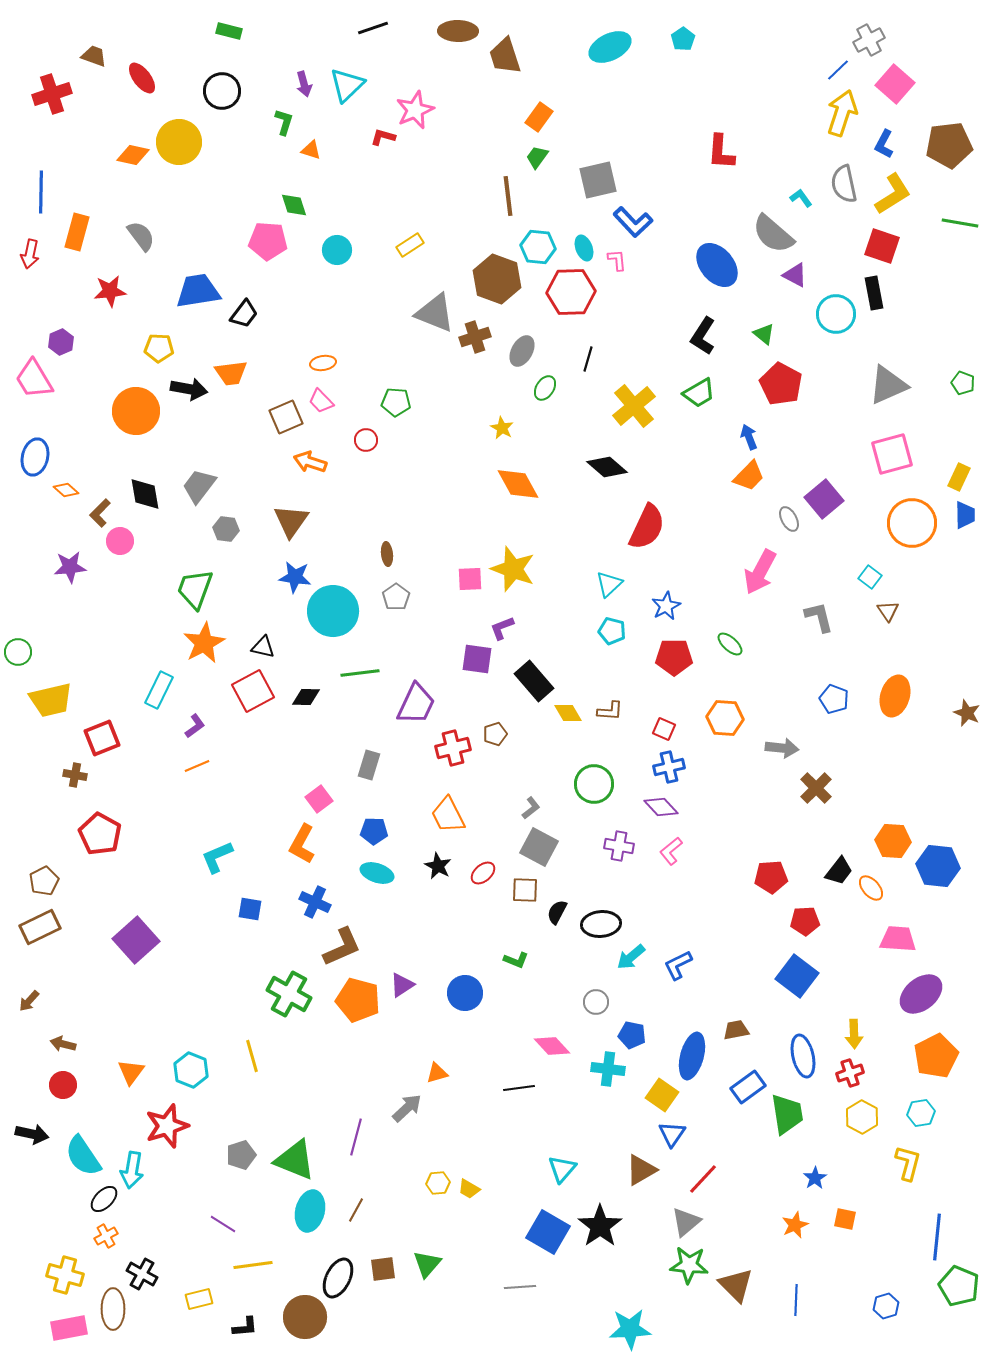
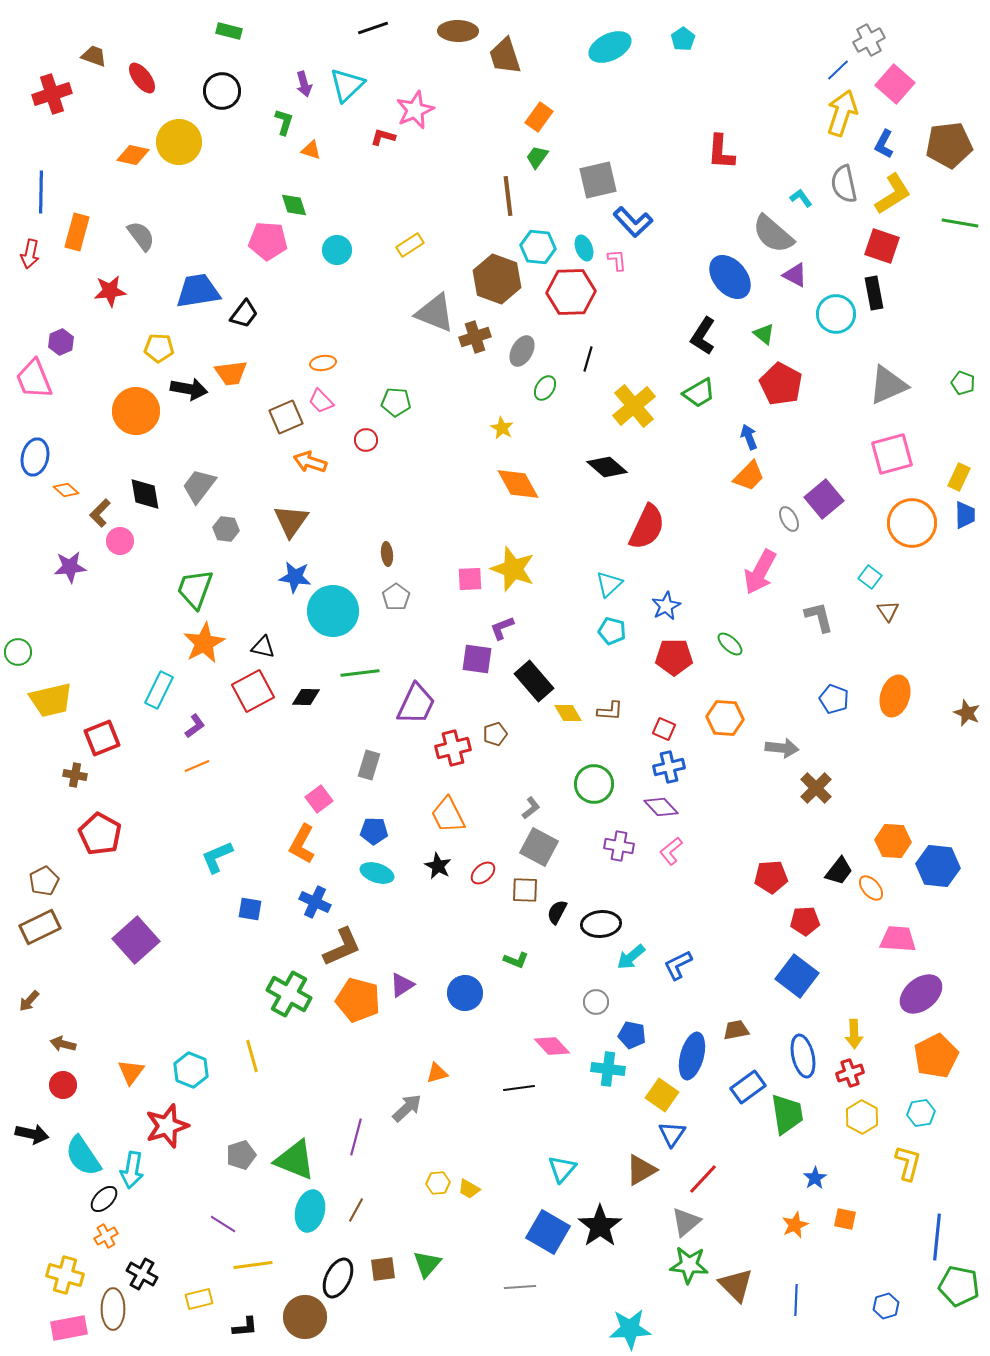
blue ellipse at (717, 265): moved 13 px right, 12 px down
pink trapezoid at (34, 379): rotated 9 degrees clockwise
green pentagon at (959, 1286): rotated 12 degrees counterclockwise
